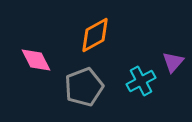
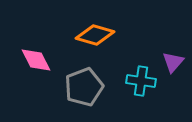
orange diamond: rotated 45 degrees clockwise
cyan cross: rotated 36 degrees clockwise
